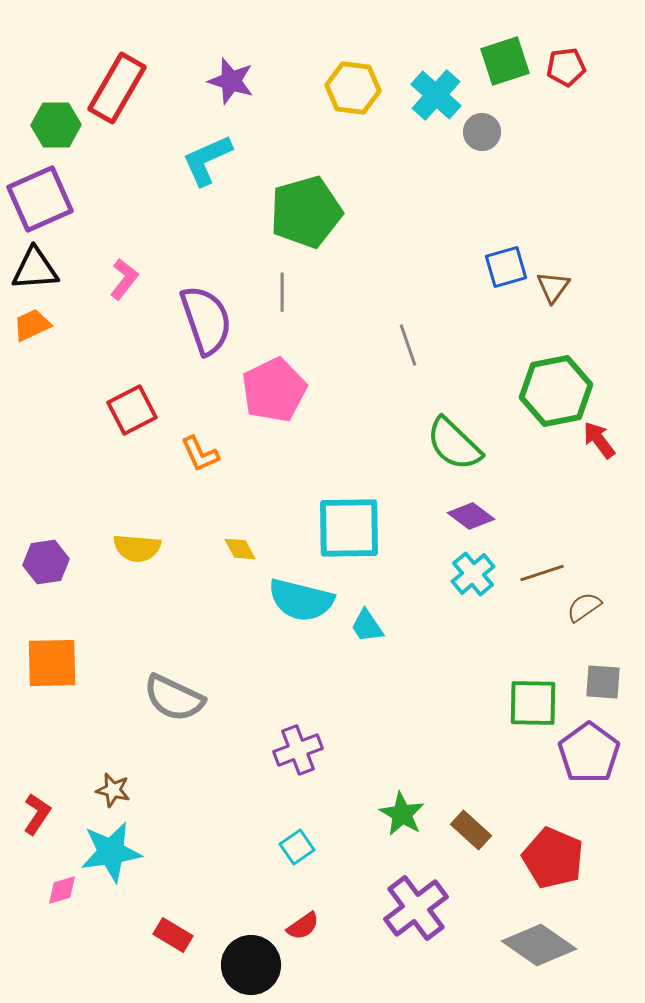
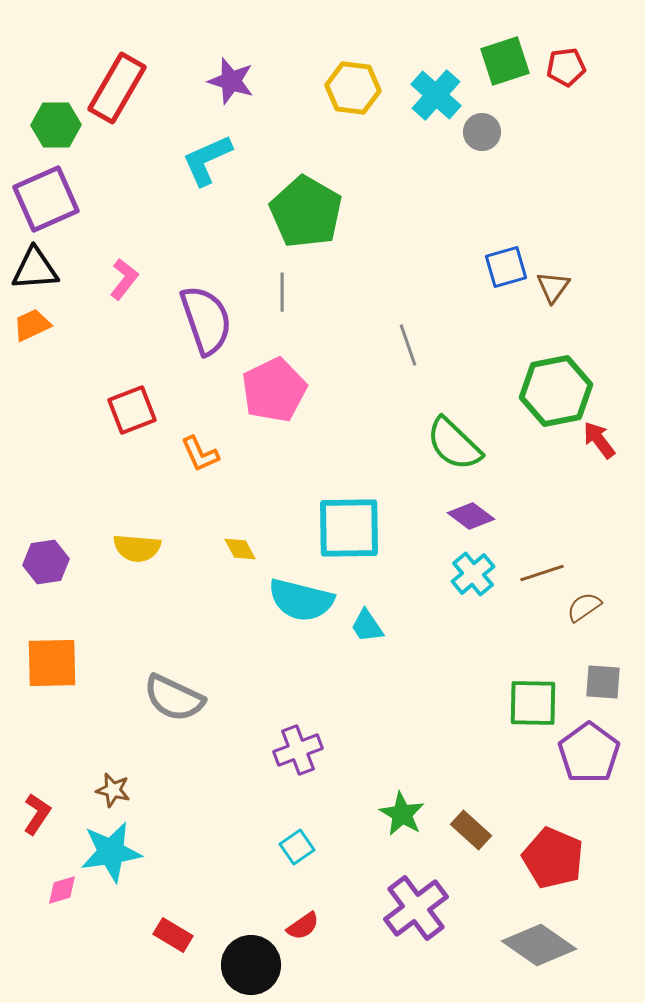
purple square at (40, 199): moved 6 px right
green pentagon at (306, 212): rotated 26 degrees counterclockwise
red square at (132, 410): rotated 6 degrees clockwise
